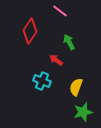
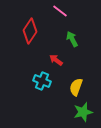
green arrow: moved 3 px right, 3 px up
